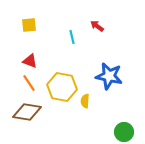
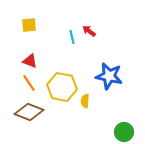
red arrow: moved 8 px left, 5 px down
brown diamond: moved 2 px right; rotated 12 degrees clockwise
